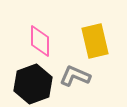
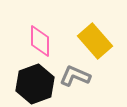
yellow rectangle: rotated 28 degrees counterclockwise
black hexagon: moved 2 px right
